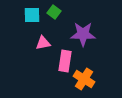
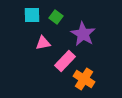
green square: moved 2 px right, 5 px down
purple star: rotated 30 degrees clockwise
pink rectangle: rotated 35 degrees clockwise
